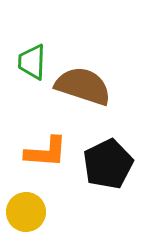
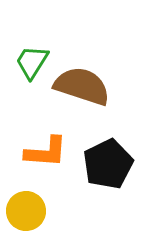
green trapezoid: rotated 30 degrees clockwise
brown semicircle: moved 1 px left
yellow circle: moved 1 px up
